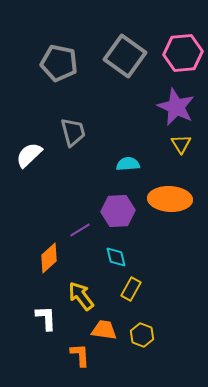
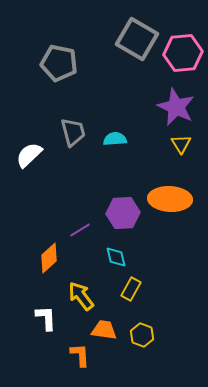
gray square: moved 12 px right, 17 px up; rotated 6 degrees counterclockwise
cyan semicircle: moved 13 px left, 25 px up
purple hexagon: moved 5 px right, 2 px down
